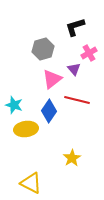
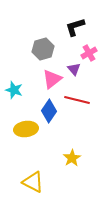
cyan star: moved 15 px up
yellow triangle: moved 2 px right, 1 px up
